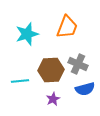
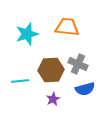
orange trapezoid: rotated 105 degrees counterclockwise
